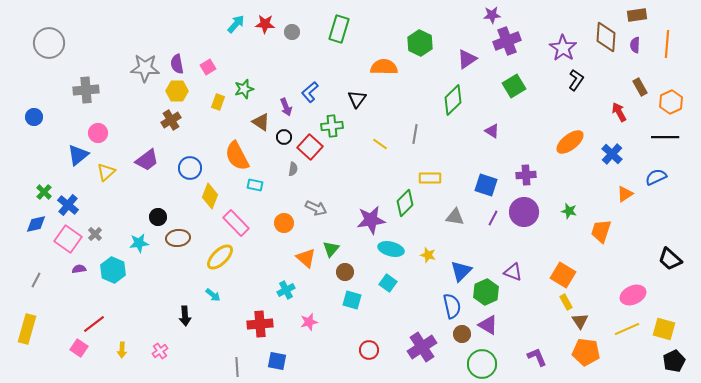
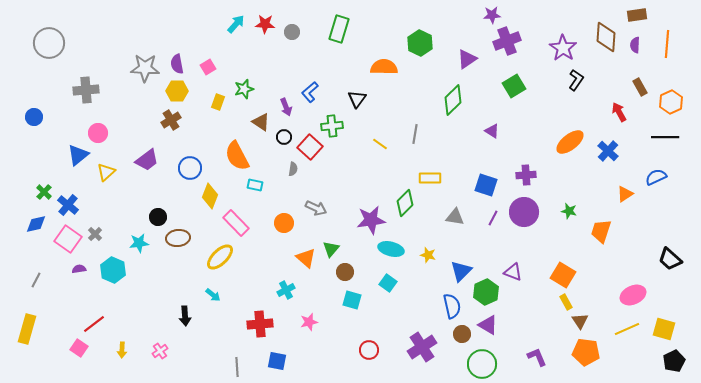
blue cross at (612, 154): moved 4 px left, 3 px up
